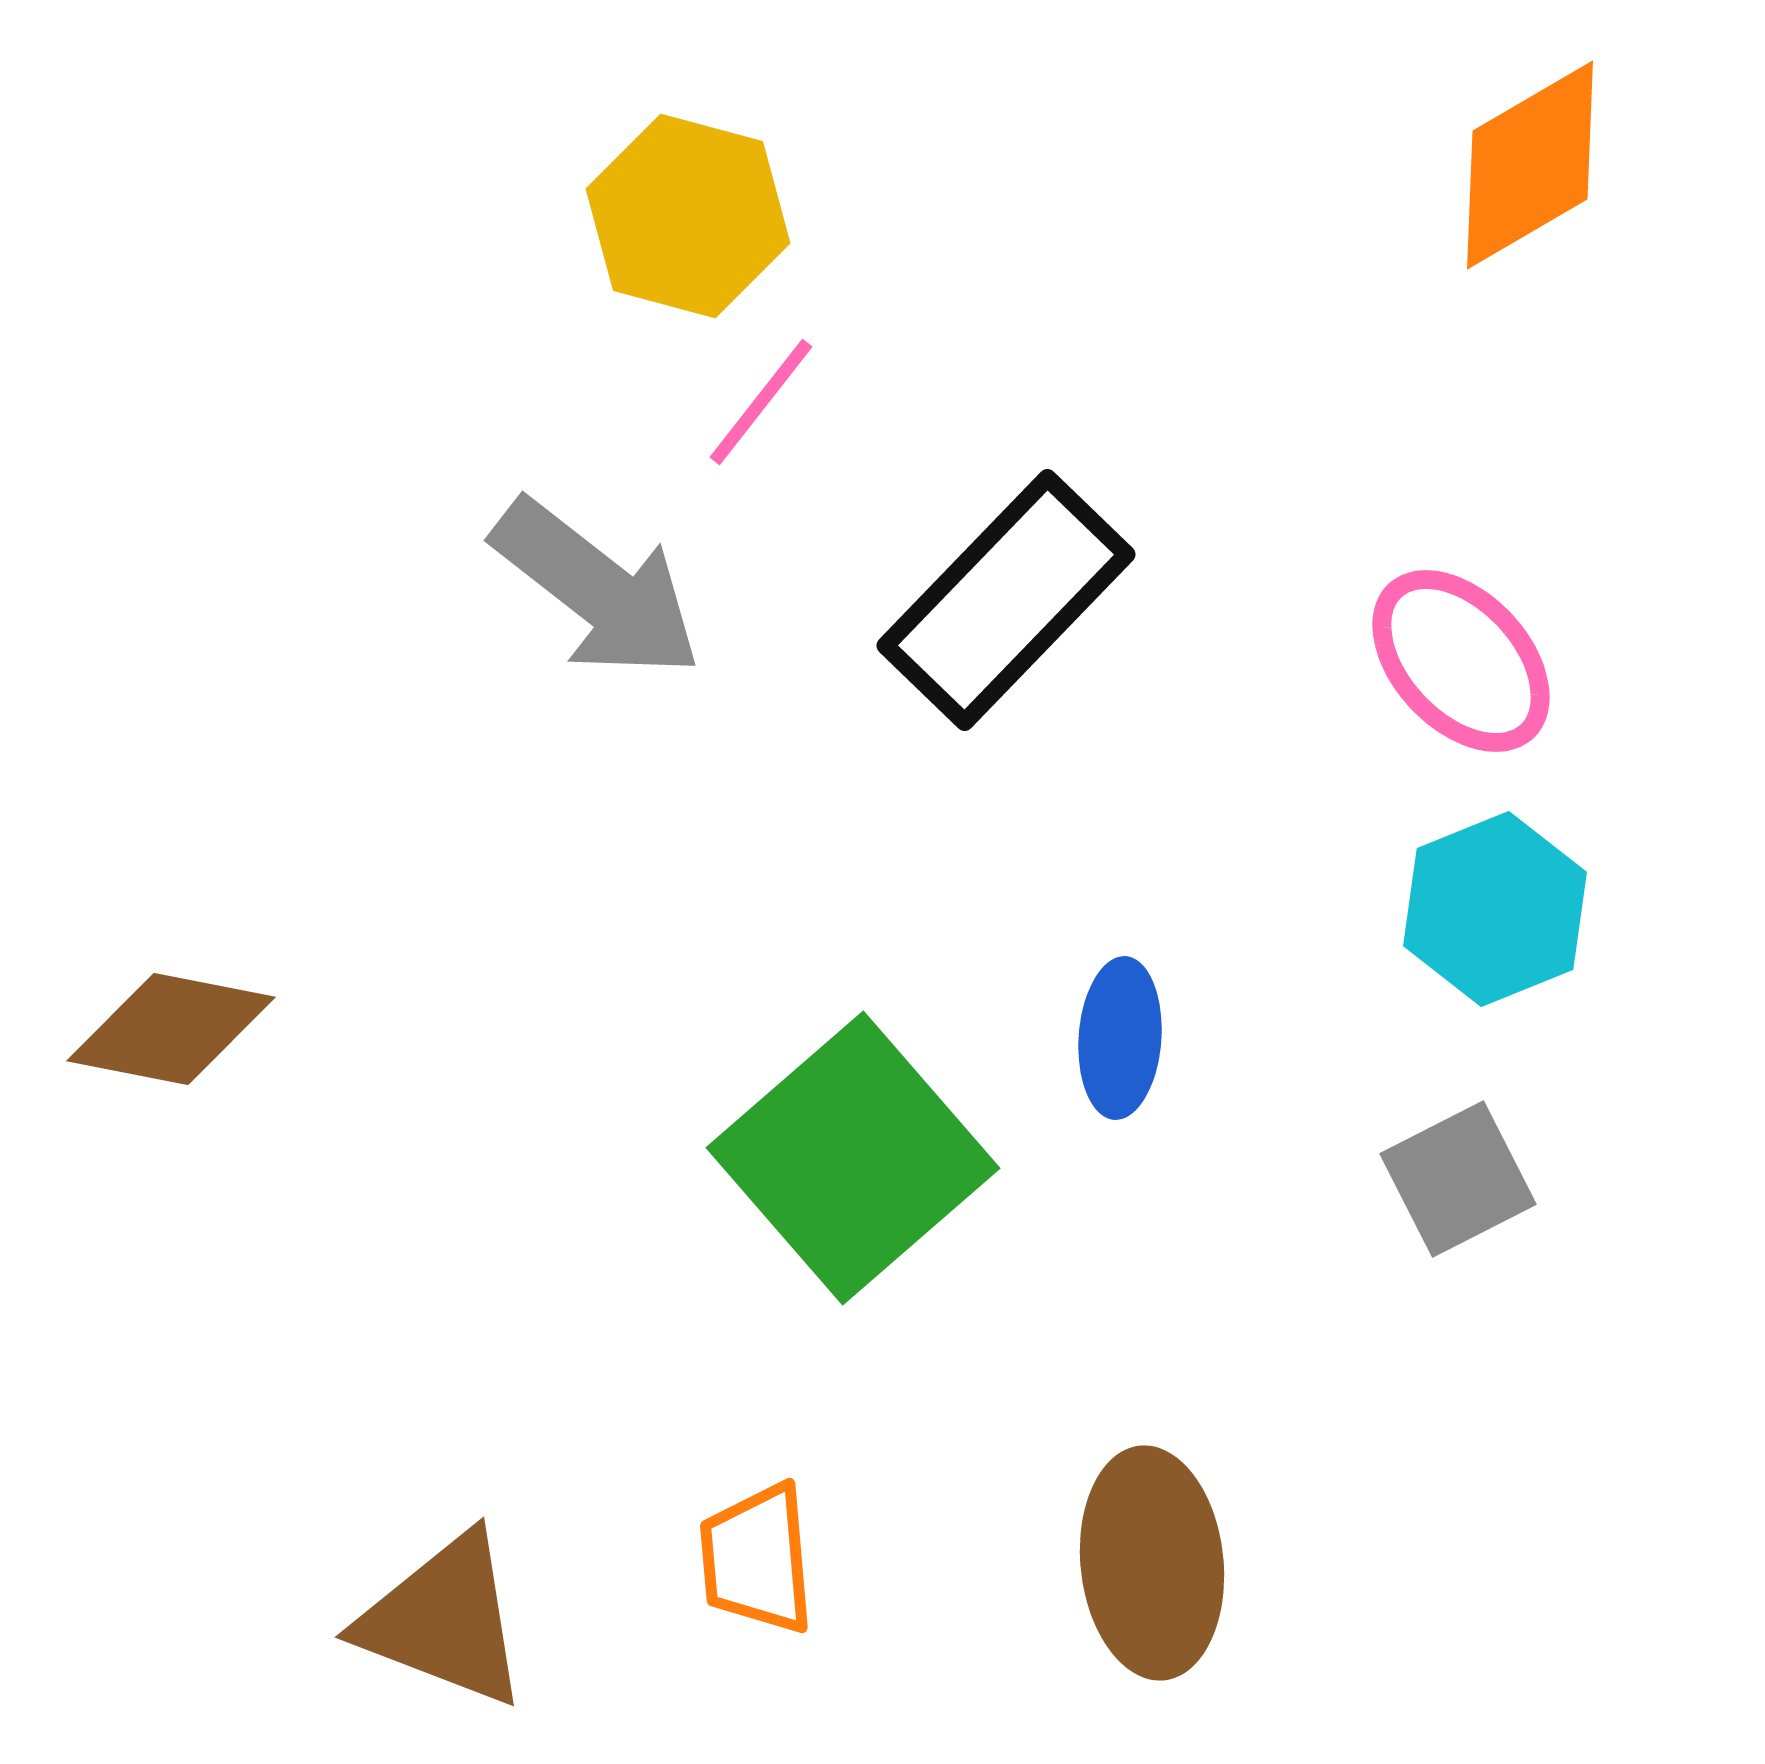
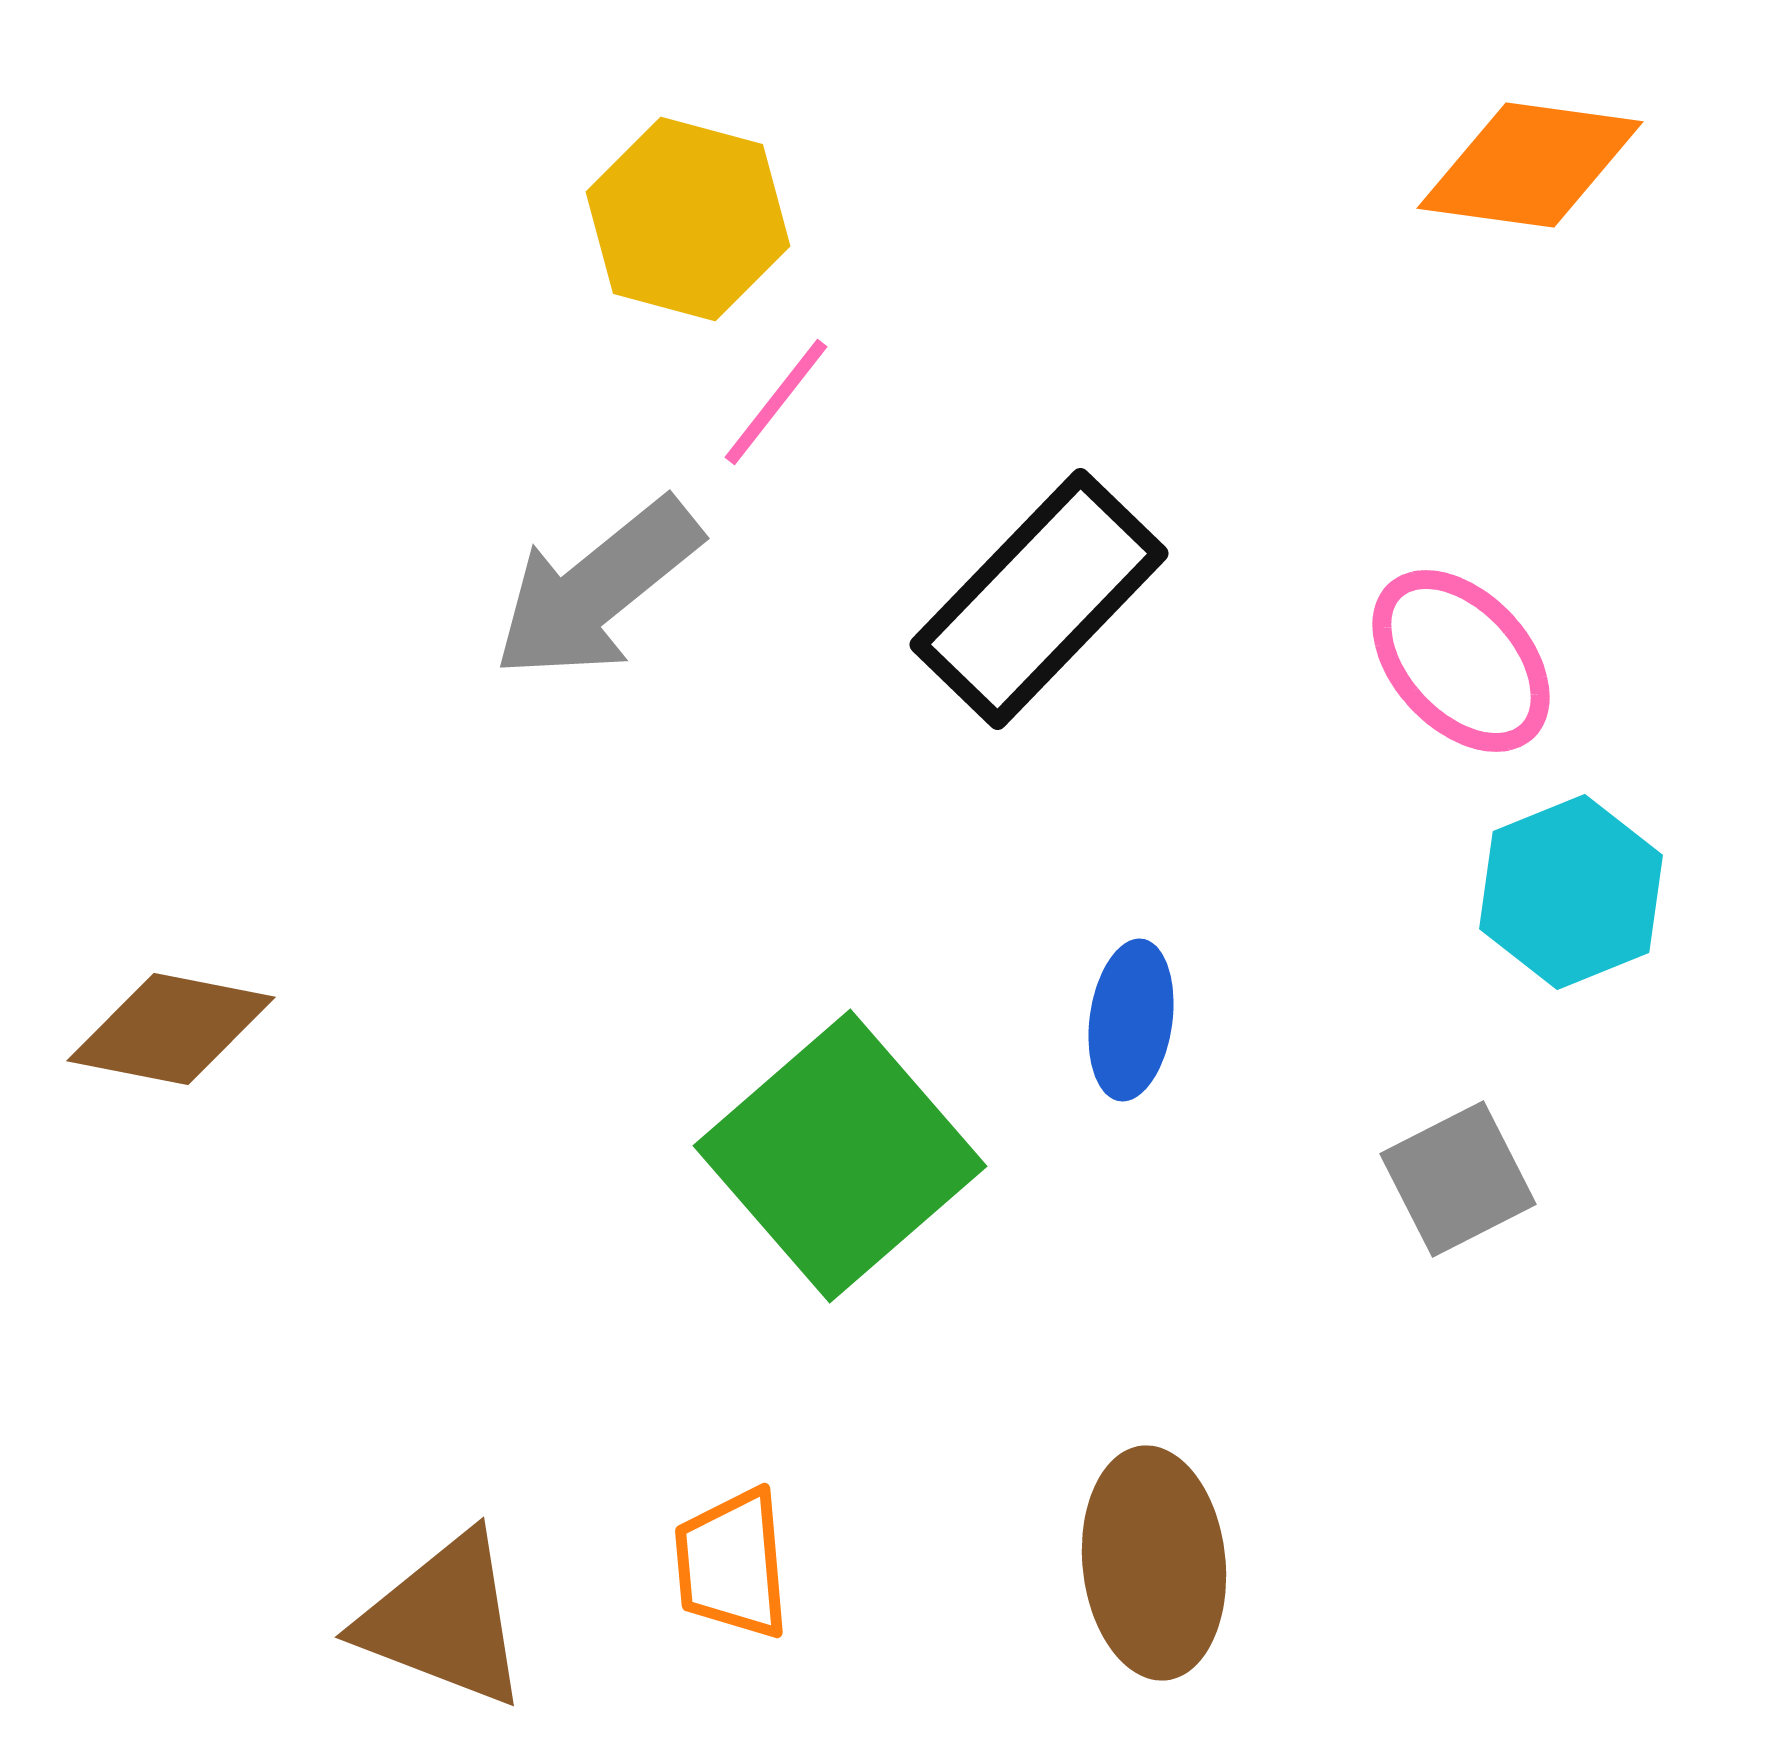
orange diamond: rotated 38 degrees clockwise
yellow hexagon: moved 3 px down
pink line: moved 15 px right
gray arrow: rotated 103 degrees clockwise
black rectangle: moved 33 px right, 1 px up
cyan hexagon: moved 76 px right, 17 px up
blue ellipse: moved 11 px right, 18 px up; rotated 4 degrees clockwise
green square: moved 13 px left, 2 px up
orange trapezoid: moved 25 px left, 5 px down
brown ellipse: moved 2 px right
